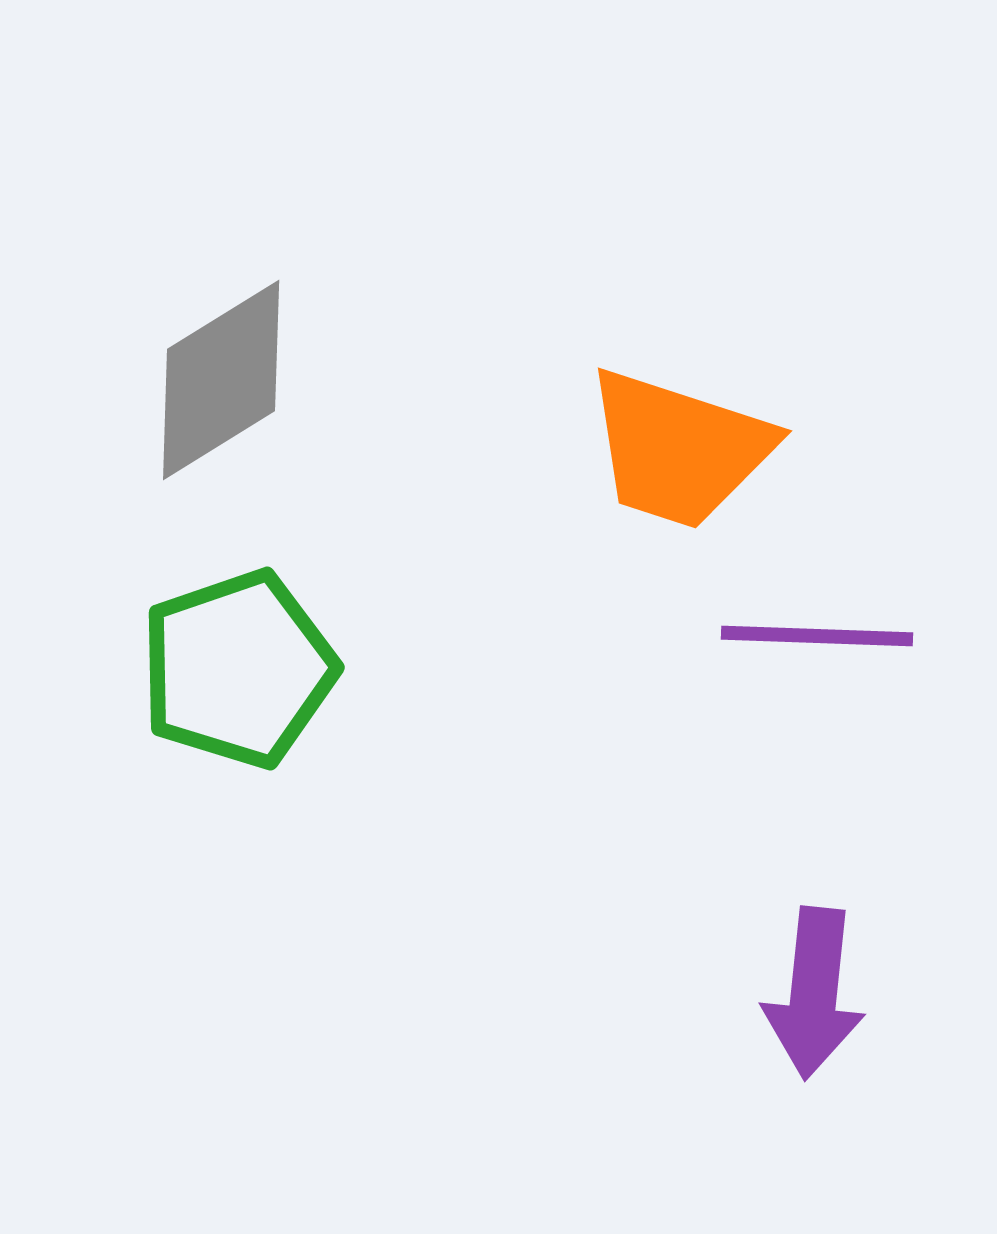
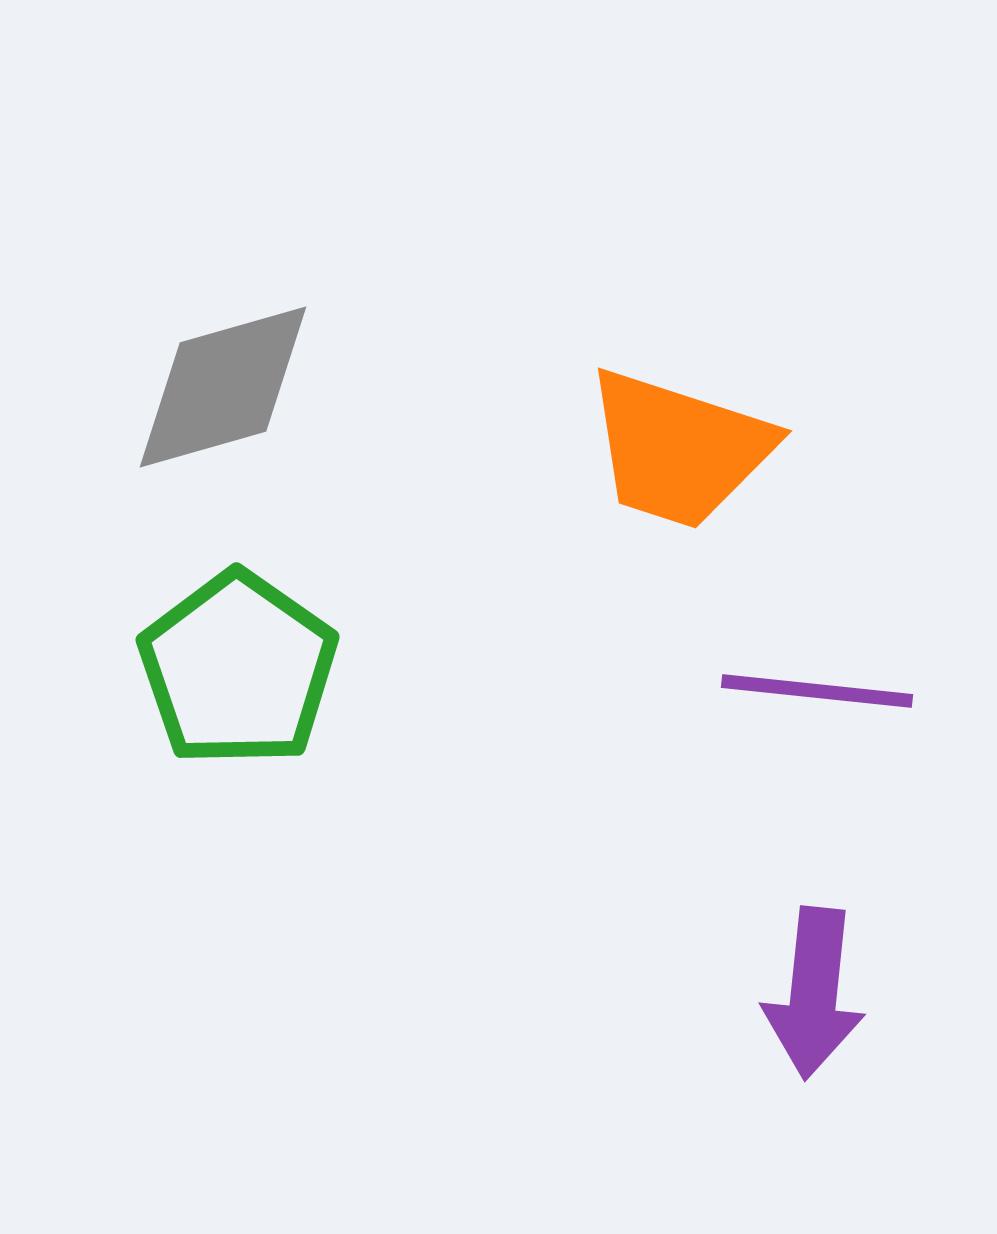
gray diamond: moved 2 px right, 7 px down; rotated 16 degrees clockwise
purple line: moved 55 px down; rotated 4 degrees clockwise
green pentagon: rotated 18 degrees counterclockwise
